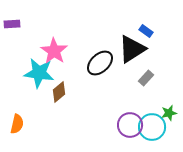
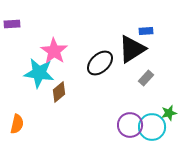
blue rectangle: rotated 40 degrees counterclockwise
